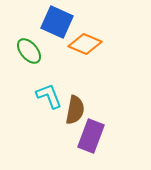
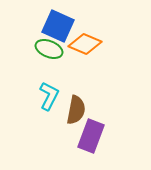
blue square: moved 1 px right, 4 px down
green ellipse: moved 20 px right, 2 px up; rotated 28 degrees counterclockwise
cyan L-shape: rotated 48 degrees clockwise
brown semicircle: moved 1 px right
